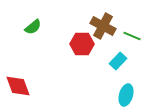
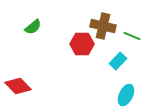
brown cross: rotated 15 degrees counterclockwise
red diamond: rotated 24 degrees counterclockwise
cyan ellipse: rotated 10 degrees clockwise
